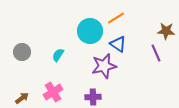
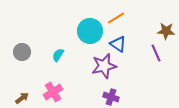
purple cross: moved 18 px right; rotated 21 degrees clockwise
